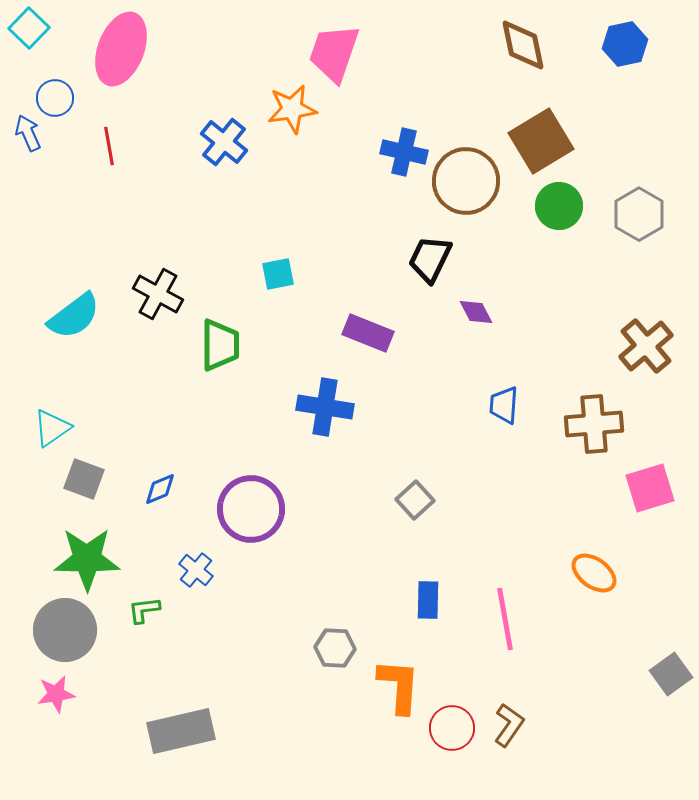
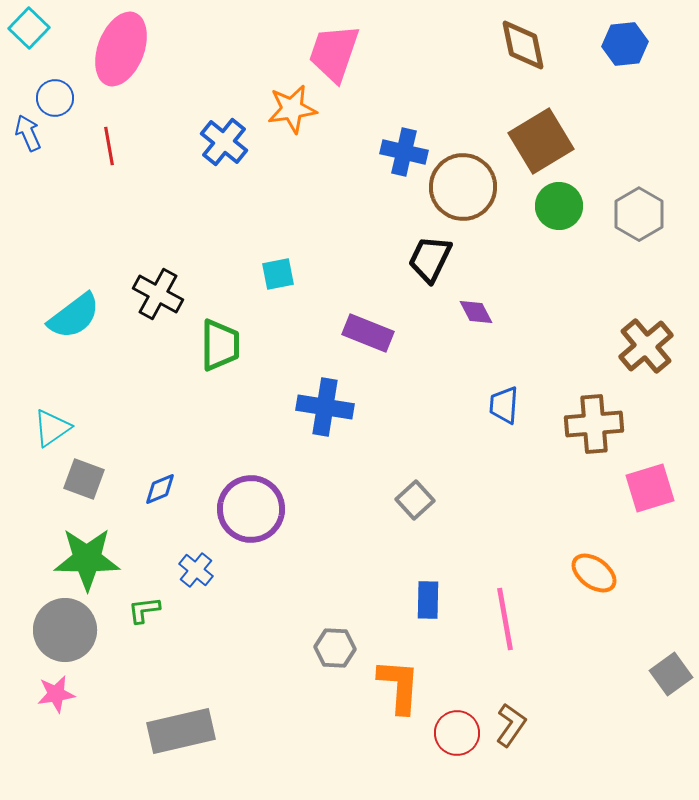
blue hexagon at (625, 44): rotated 6 degrees clockwise
brown circle at (466, 181): moved 3 px left, 6 px down
brown L-shape at (509, 725): moved 2 px right
red circle at (452, 728): moved 5 px right, 5 px down
